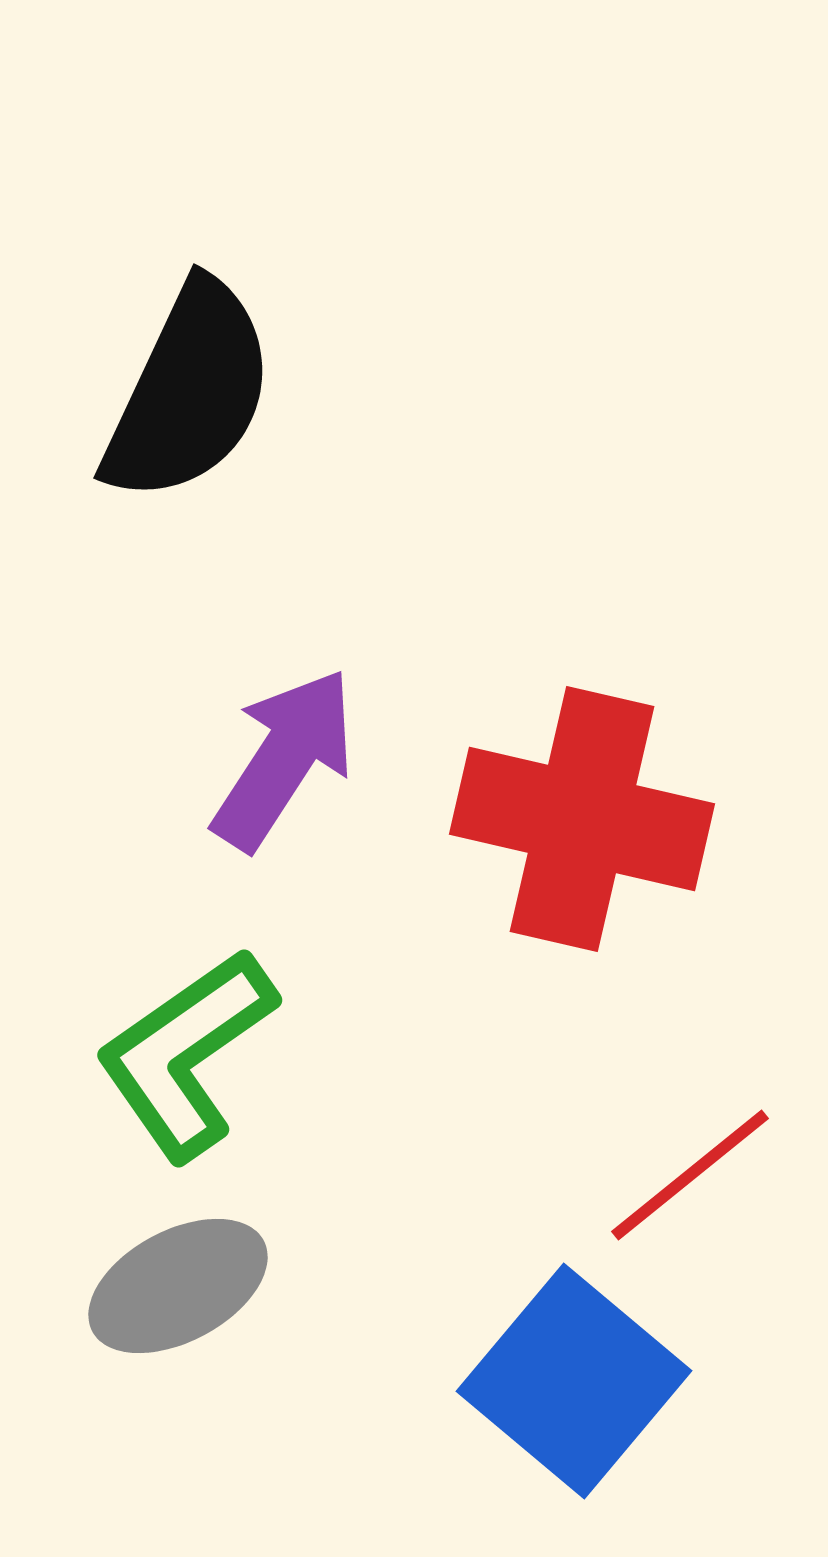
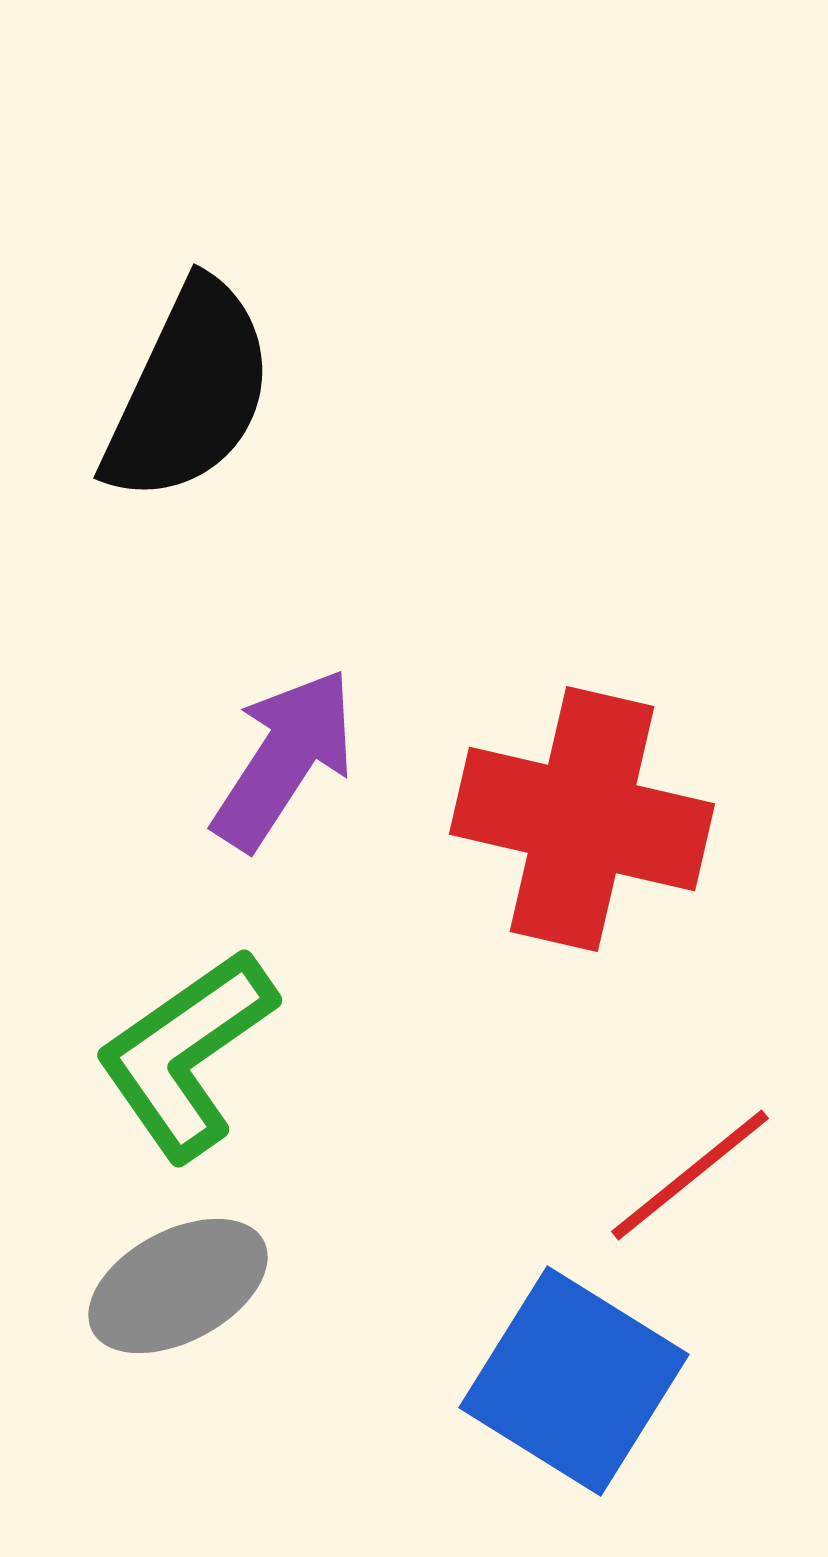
blue square: rotated 8 degrees counterclockwise
